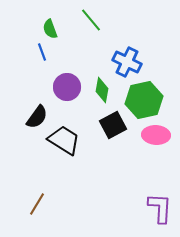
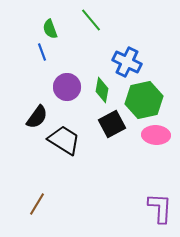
black square: moved 1 px left, 1 px up
